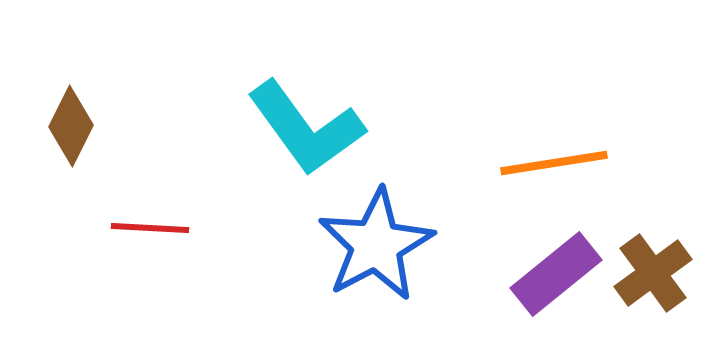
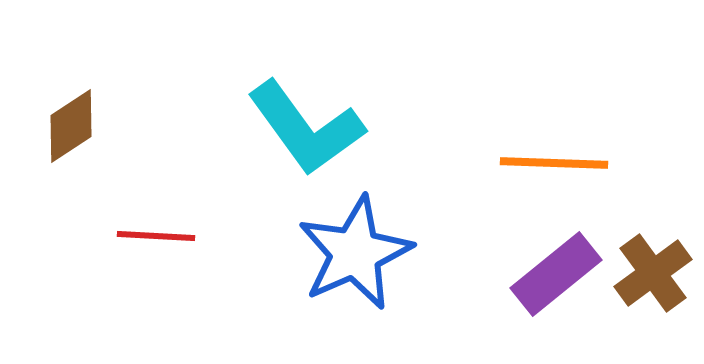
brown diamond: rotated 30 degrees clockwise
orange line: rotated 11 degrees clockwise
red line: moved 6 px right, 8 px down
blue star: moved 21 px left, 8 px down; rotated 4 degrees clockwise
